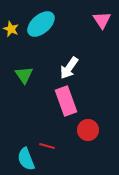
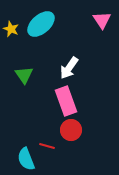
red circle: moved 17 px left
